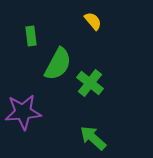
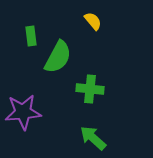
green semicircle: moved 7 px up
green cross: moved 6 px down; rotated 32 degrees counterclockwise
